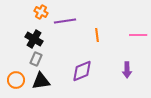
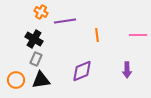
black triangle: moved 1 px up
